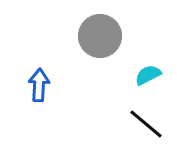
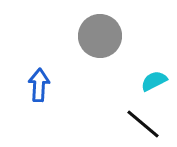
cyan semicircle: moved 6 px right, 6 px down
black line: moved 3 px left
